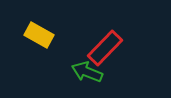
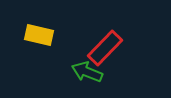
yellow rectangle: rotated 16 degrees counterclockwise
